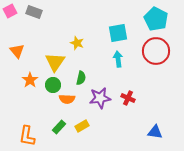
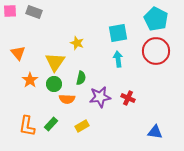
pink square: rotated 24 degrees clockwise
orange triangle: moved 1 px right, 2 px down
green circle: moved 1 px right, 1 px up
purple star: moved 1 px up
green rectangle: moved 8 px left, 3 px up
orange L-shape: moved 10 px up
